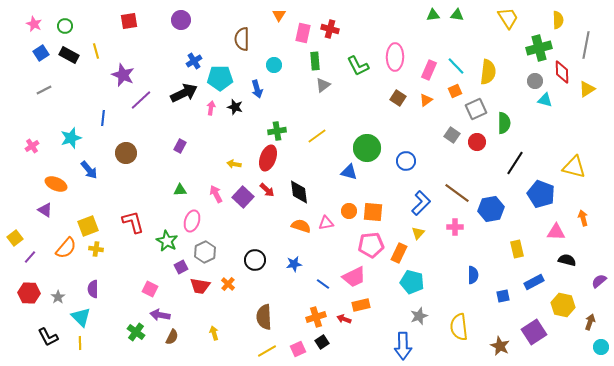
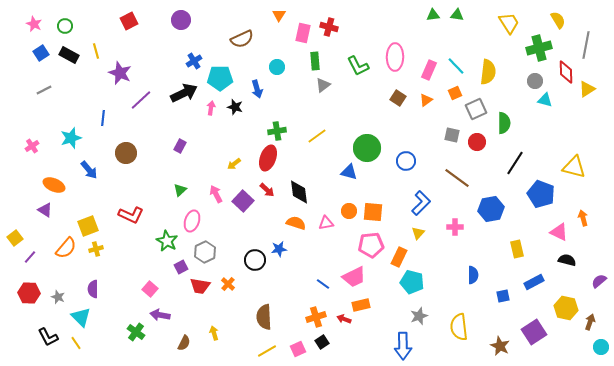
yellow trapezoid at (508, 18): moved 1 px right, 5 px down
yellow semicircle at (558, 20): rotated 30 degrees counterclockwise
red square at (129, 21): rotated 18 degrees counterclockwise
red cross at (330, 29): moved 1 px left, 2 px up
brown semicircle at (242, 39): rotated 115 degrees counterclockwise
cyan circle at (274, 65): moved 3 px right, 2 px down
red diamond at (562, 72): moved 4 px right
purple star at (123, 75): moved 3 px left, 2 px up
orange square at (455, 91): moved 2 px down
gray square at (452, 135): rotated 21 degrees counterclockwise
yellow arrow at (234, 164): rotated 48 degrees counterclockwise
orange ellipse at (56, 184): moved 2 px left, 1 px down
green triangle at (180, 190): rotated 40 degrees counterclockwise
brown line at (457, 193): moved 15 px up
purple square at (243, 197): moved 4 px down
red L-shape at (133, 222): moved 2 px left, 7 px up; rotated 130 degrees clockwise
orange semicircle at (301, 226): moved 5 px left, 3 px up
pink triangle at (556, 232): moved 3 px right; rotated 24 degrees clockwise
yellow cross at (96, 249): rotated 24 degrees counterclockwise
orange rectangle at (399, 253): moved 4 px down
blue star at (294, 264): moved 15 px left, 15 px up
pink square at (150, 289): rotated 14 degrees clockwise
gray star at (58, 297): rotated 16 degrees counterclockwise
yellow hexagon at (563, 305): moved 3 px right, 3 px down
brown semicircle at (172, 337): moved 12 px right, 6 px down
yellow line at (80, 343): moved 4 px left; rotated 32 degrees counterclockwise
